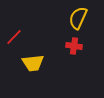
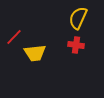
red cross: moved 2 px right, 1 px up
yellow trapezoid: moved 2 px right, 10 px up
